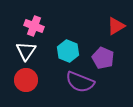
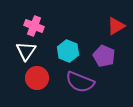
purple pentagon: moved 1 px right, 2 px up
red circle: moved 11 px right, 2 px up
